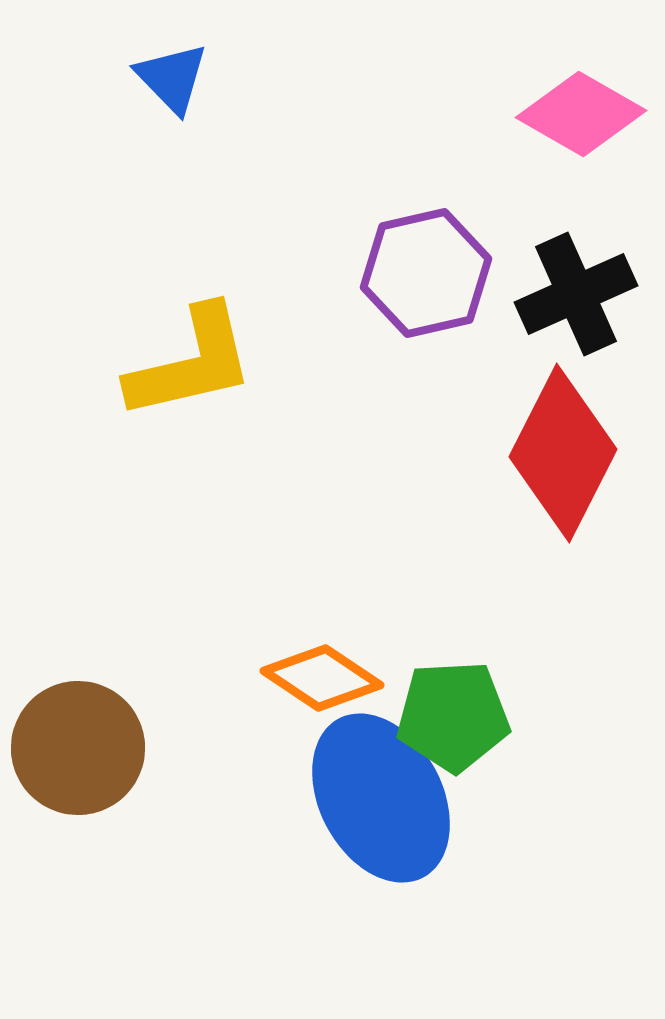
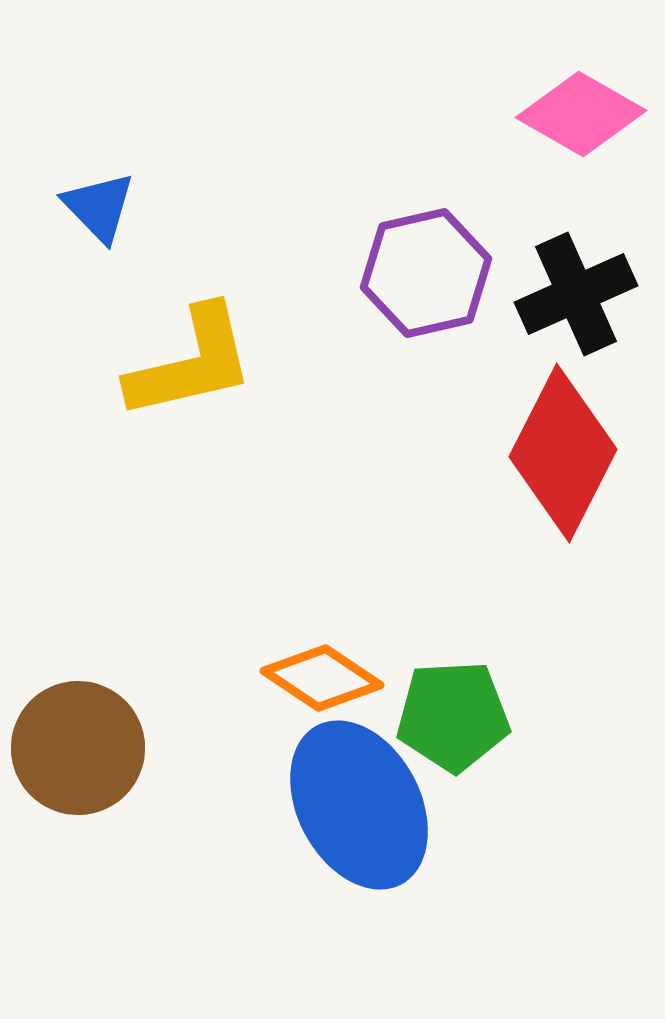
blue triangle: moved 73 px left, 129 px down
blue ellipse: moved 22 px left, 7 px down
